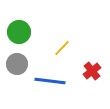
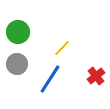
green circle: moved 1 px left
red cross: moved 4 px right, 5 px down
blue line: moved 2 px up; rotated 64 degrees counterclockwise
